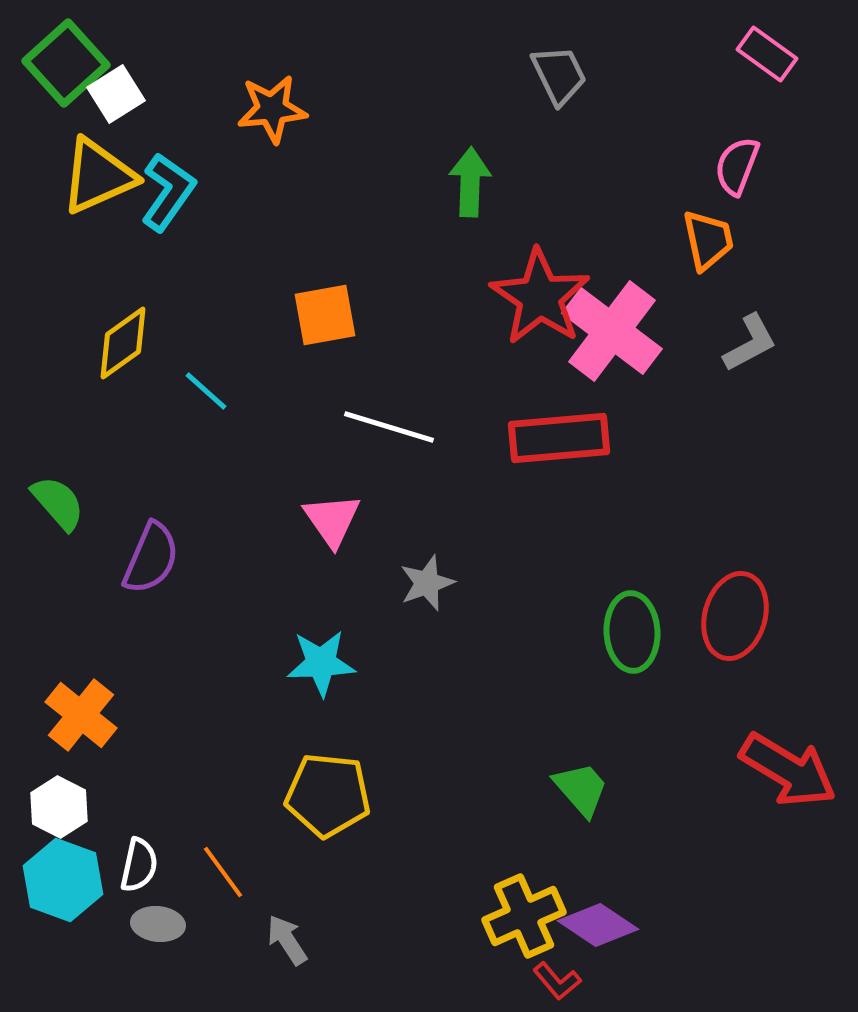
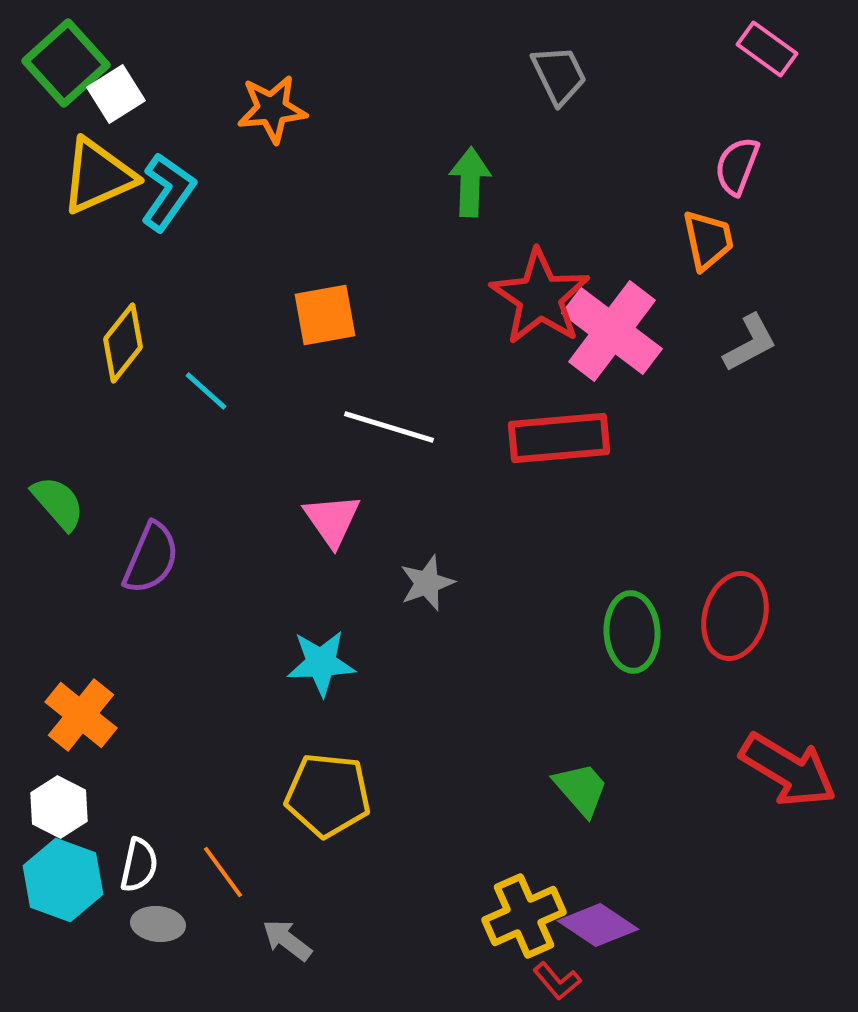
pink rectangle: moved 5 px up
yellow diamond: rotated 16 degrees counterclockwise
gray arrow: rotated 20 degrees counterclockwise
